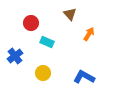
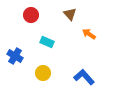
red circle: moved 8 px up
orange arrow: rotated 88 degrees counterclockwise
blue cross: rotated 21 degrees counterclockwise
blue L-shape: rotated 20 degrees clockwise
